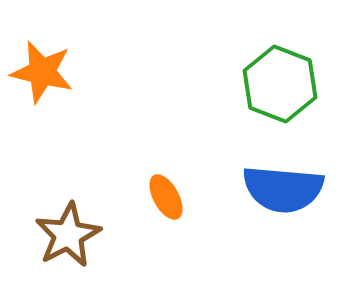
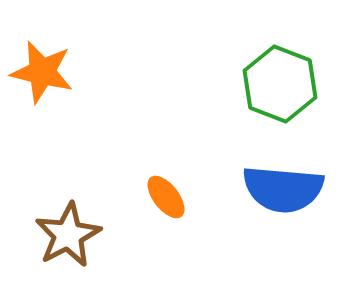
orange ellipse: rotated 9 degrees counterclockwise
